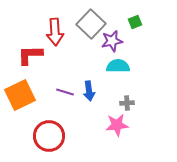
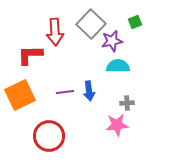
purple line: rotated 24 degrees counterclockwise
